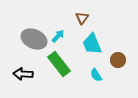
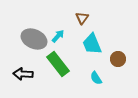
brown circle: moved 1 px up
green rectangle: moved 1 px left
cyan semicircle: moved 3 px down
